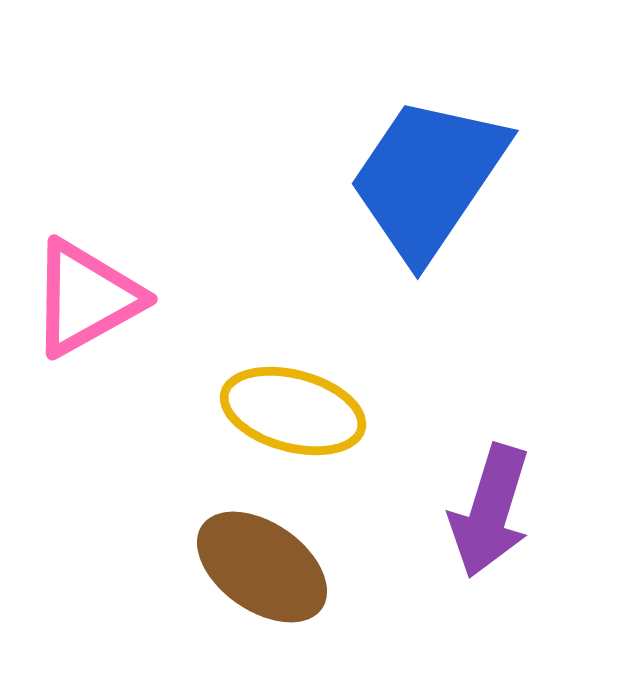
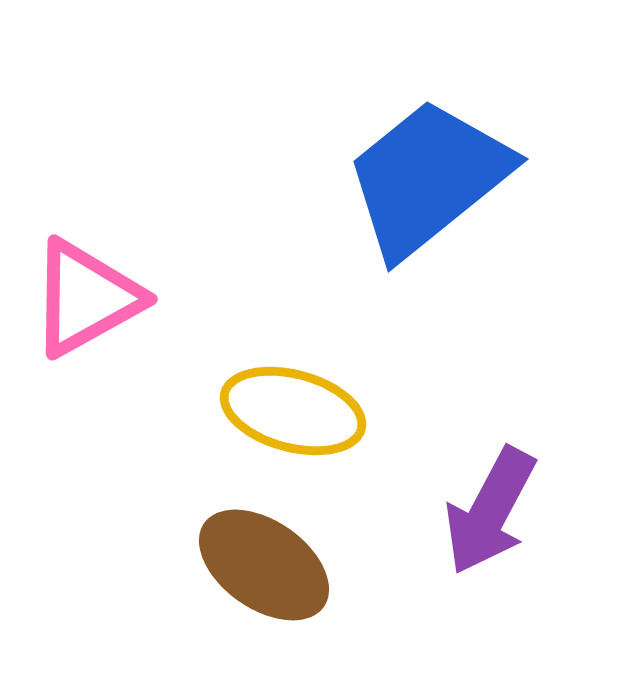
blue trapezoid: rotated 17 degrees clockwise
purple arrow: rotated 11 degrees clockwise
brown ellipse: moved 2 px right, 2 px up
